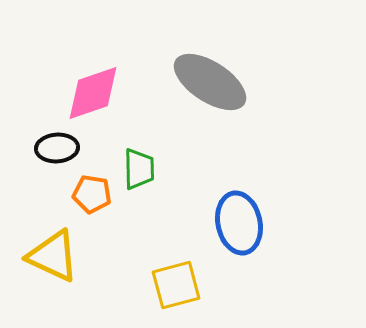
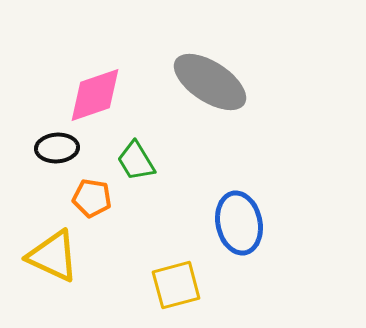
pink diamond: moved 2 px right, 2 px down
green trapezoid: moved 3 px left, 8 px up; rotated 150 degrees clockwise
orange pentagon: moved 4 px down
